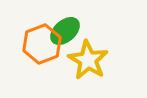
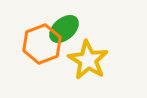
green ellipse: moved 1 px left, 2 px up
